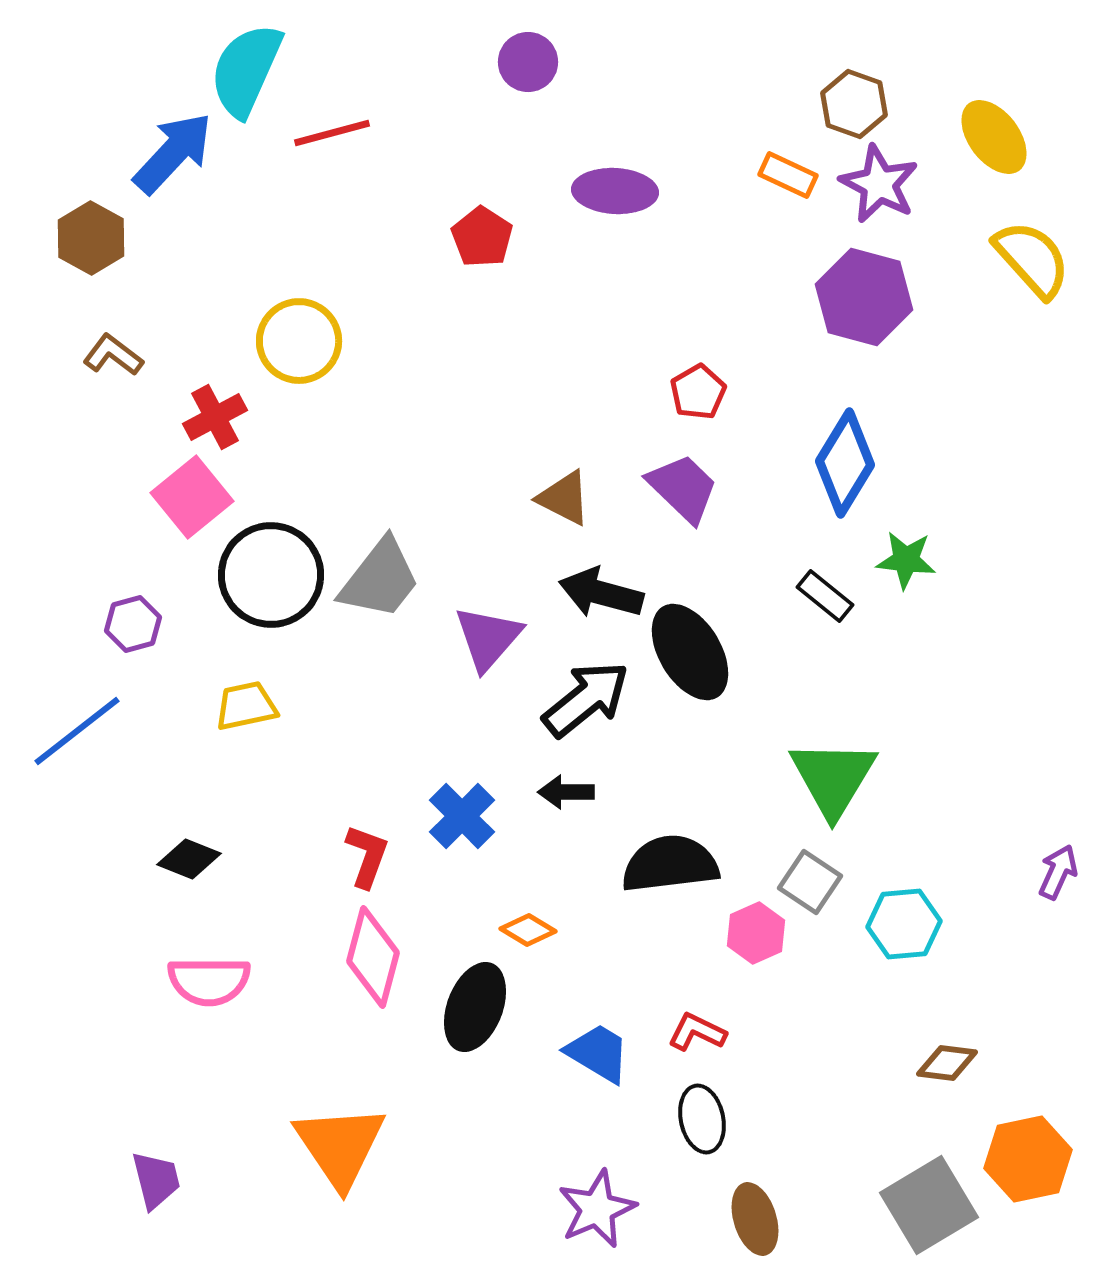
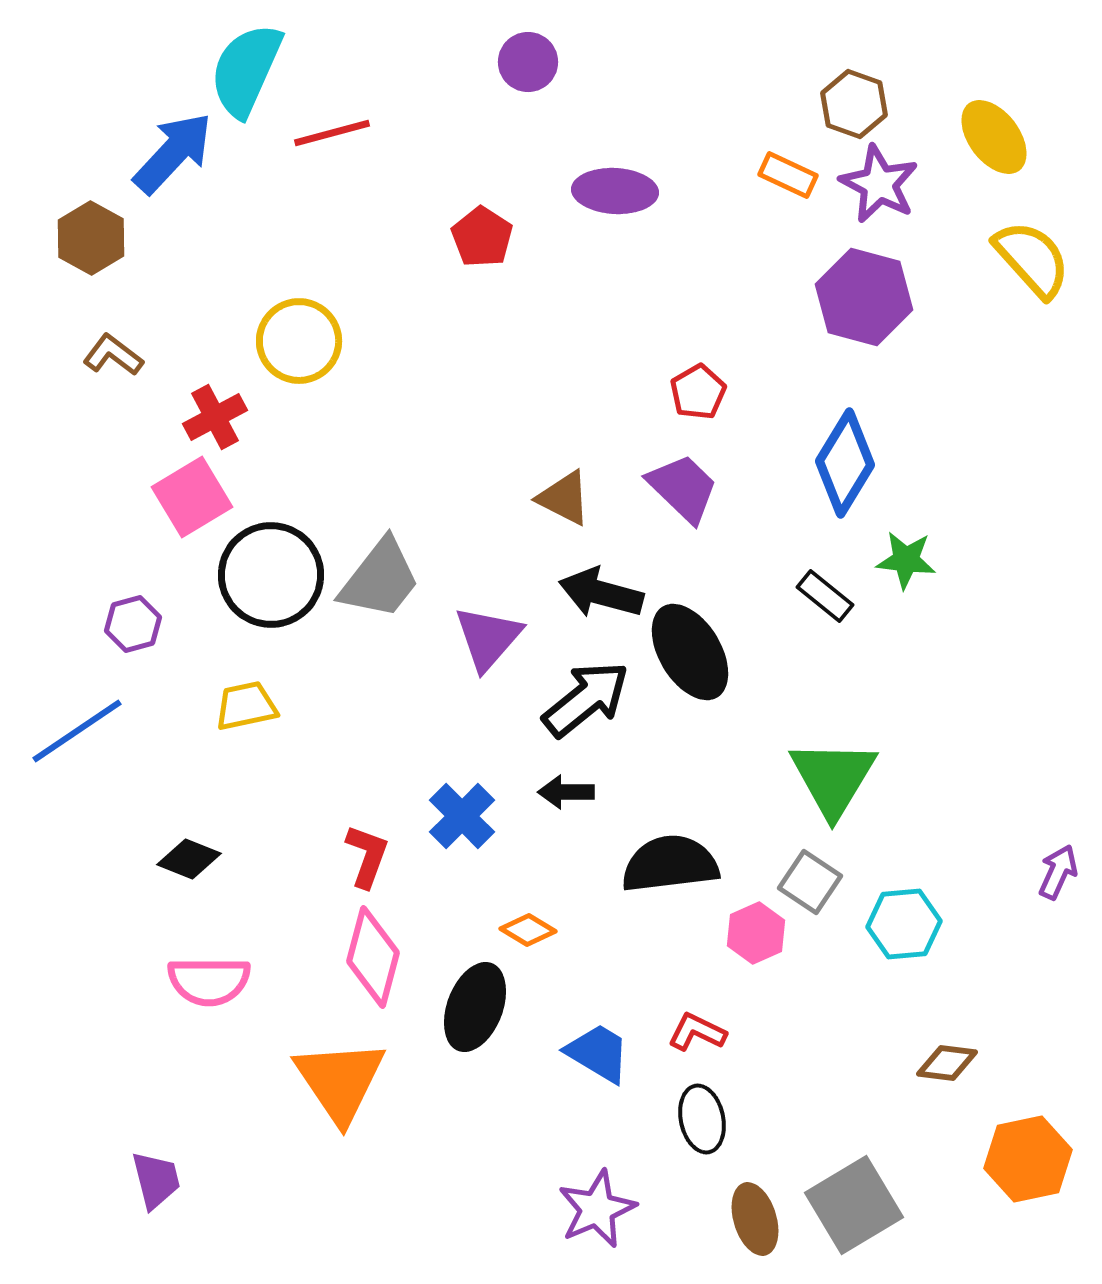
pink square at (192, 497): rotated 8 degrees clockwise
blue line at (77, 731): rotated 4 degrees clockwise
orange triangle at (340, 1146): moved 65 px up
gray square at (929, 1205): moved 75 px left
